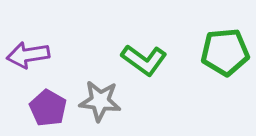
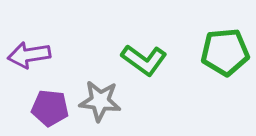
purple arrow: moved 1 px right
purple pentagon: moved 2 px right; rotated 24 degrees counterclockwise
